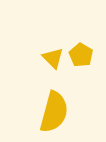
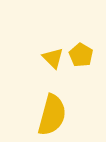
yellow semicircle: moved 2 px left, 3 px down
